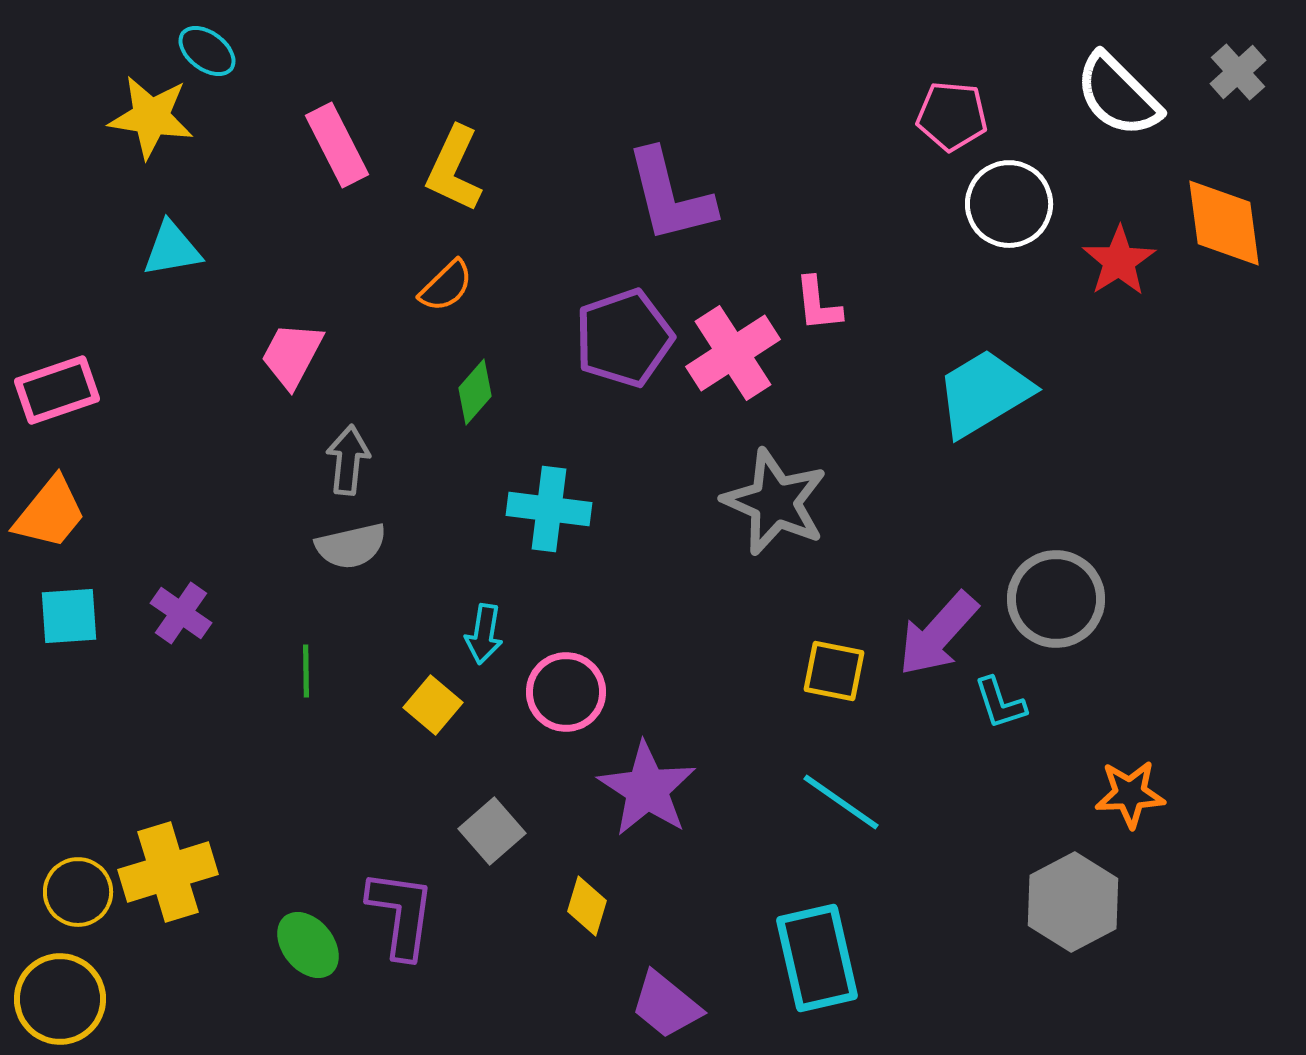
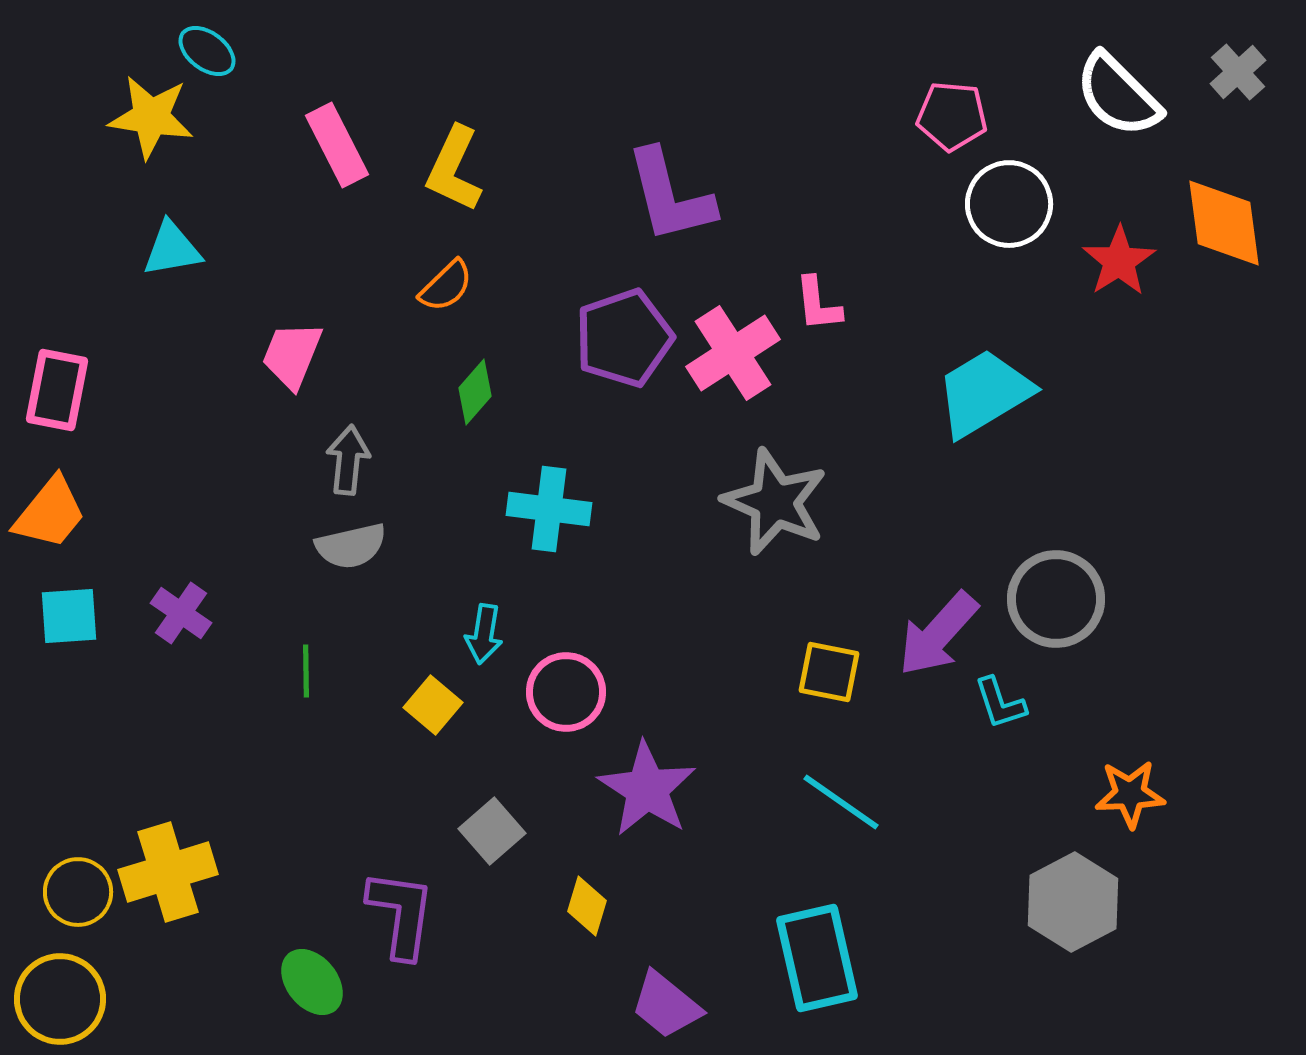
pink trapezoid at (292, 355): rotated 6 degrees counterclockwise
pink rectangle at (57, 390): rotated 60 degrees counterclockwise
yellow square at (834, 671): moved 5 px left, 1 px down
green ellipse at (308, 945): moved 4 px right, 37 px down
